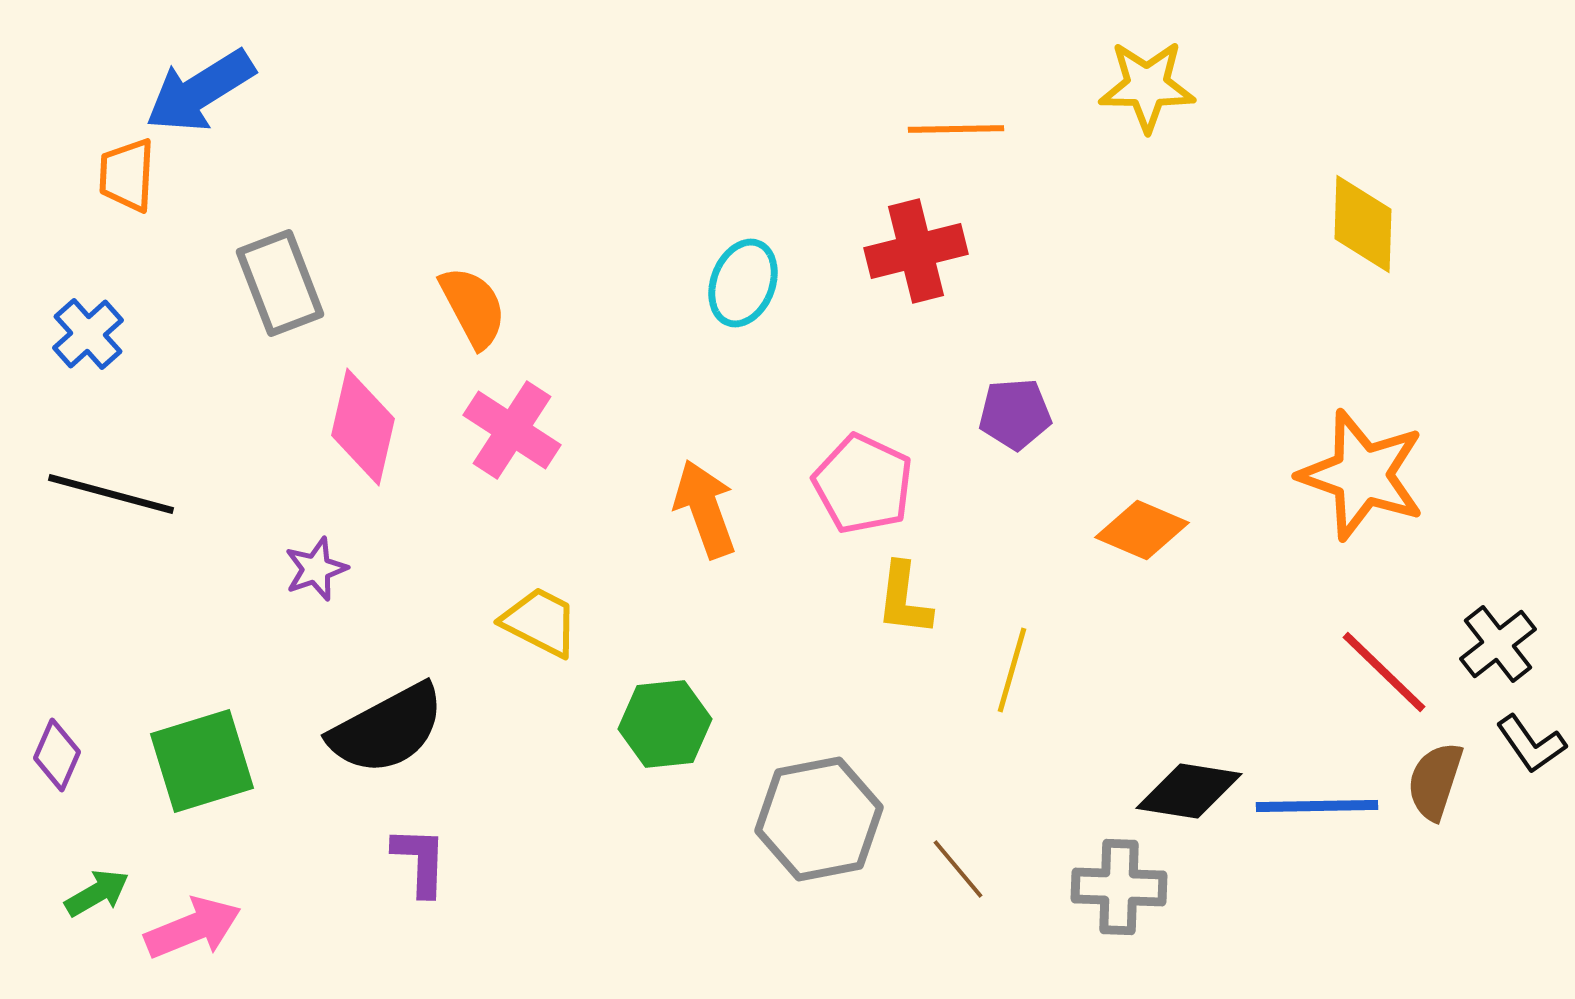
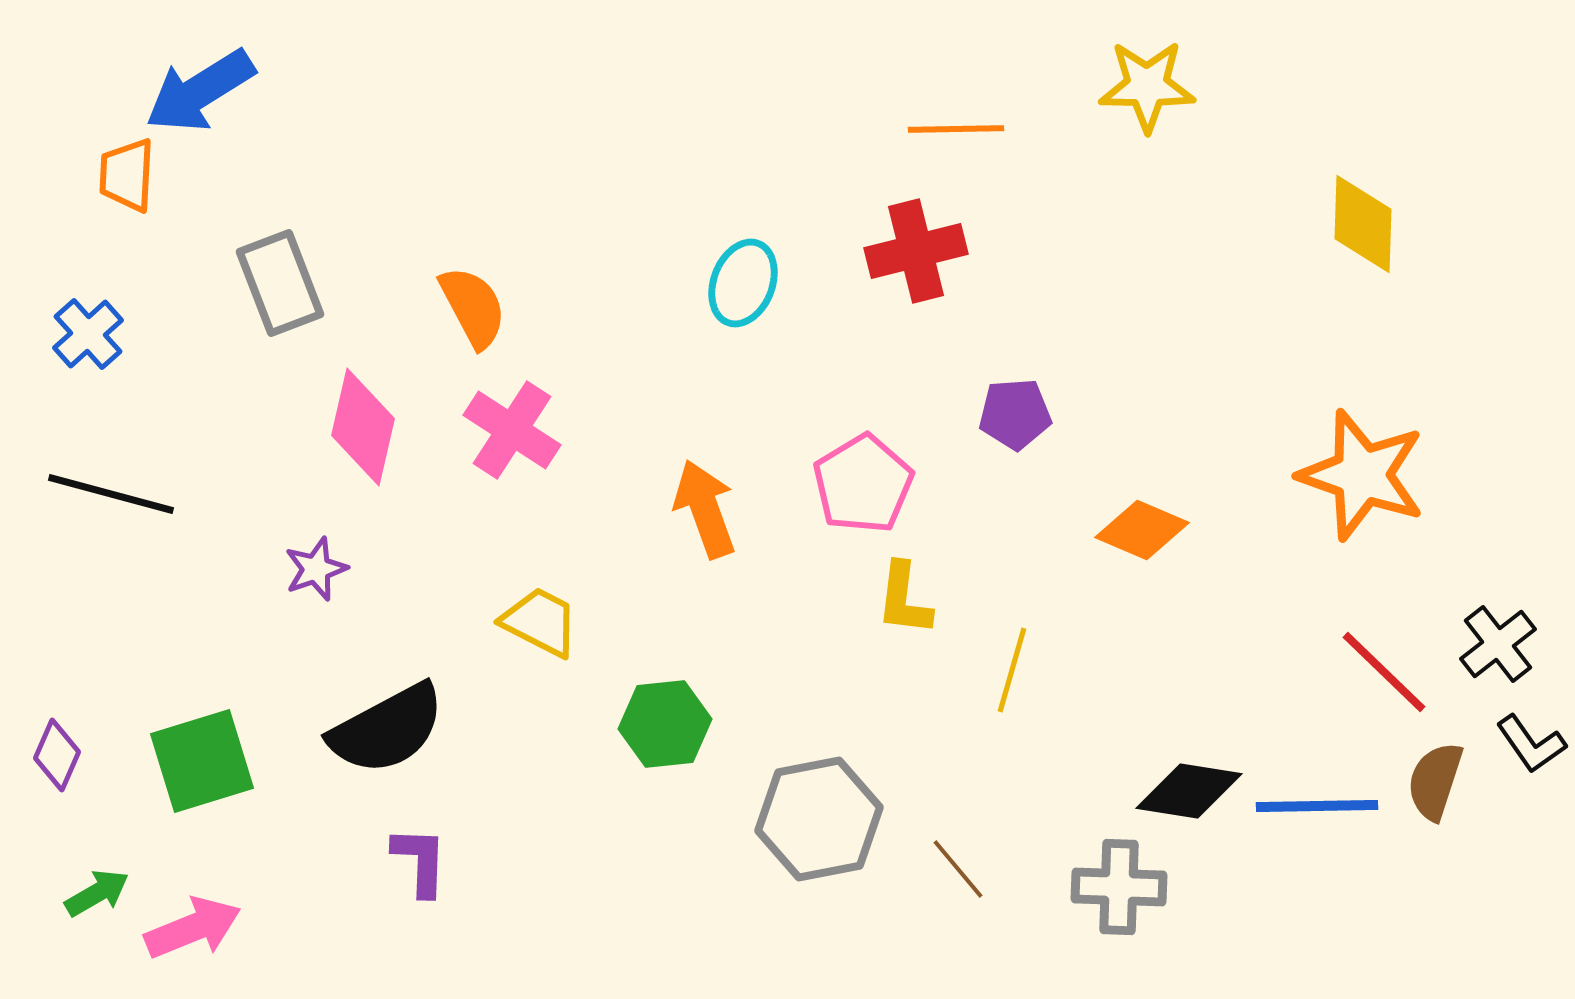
pink pentagon: rotated 16 degrees clockwise
